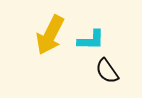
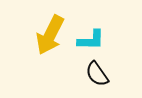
black semicircle: moved 10 px left, 3 px down
